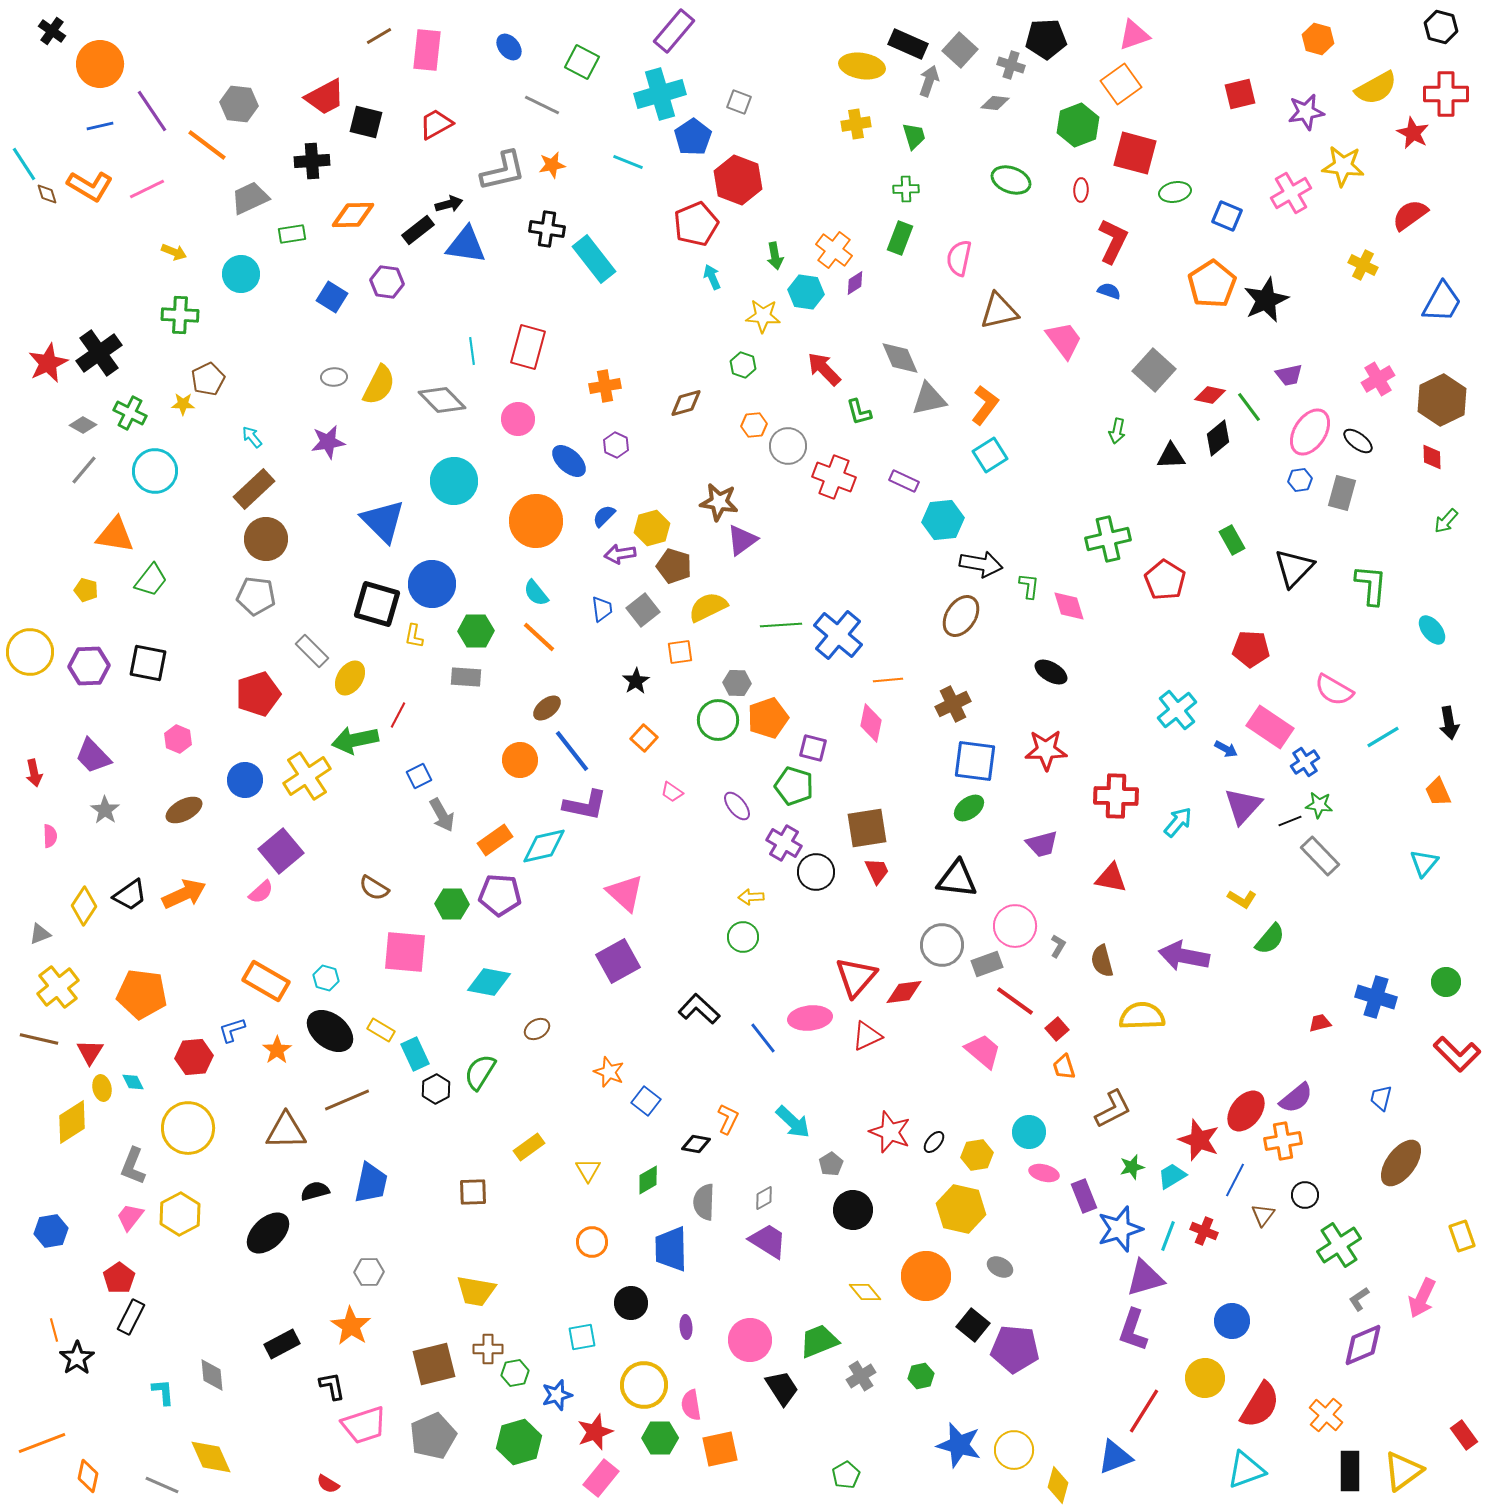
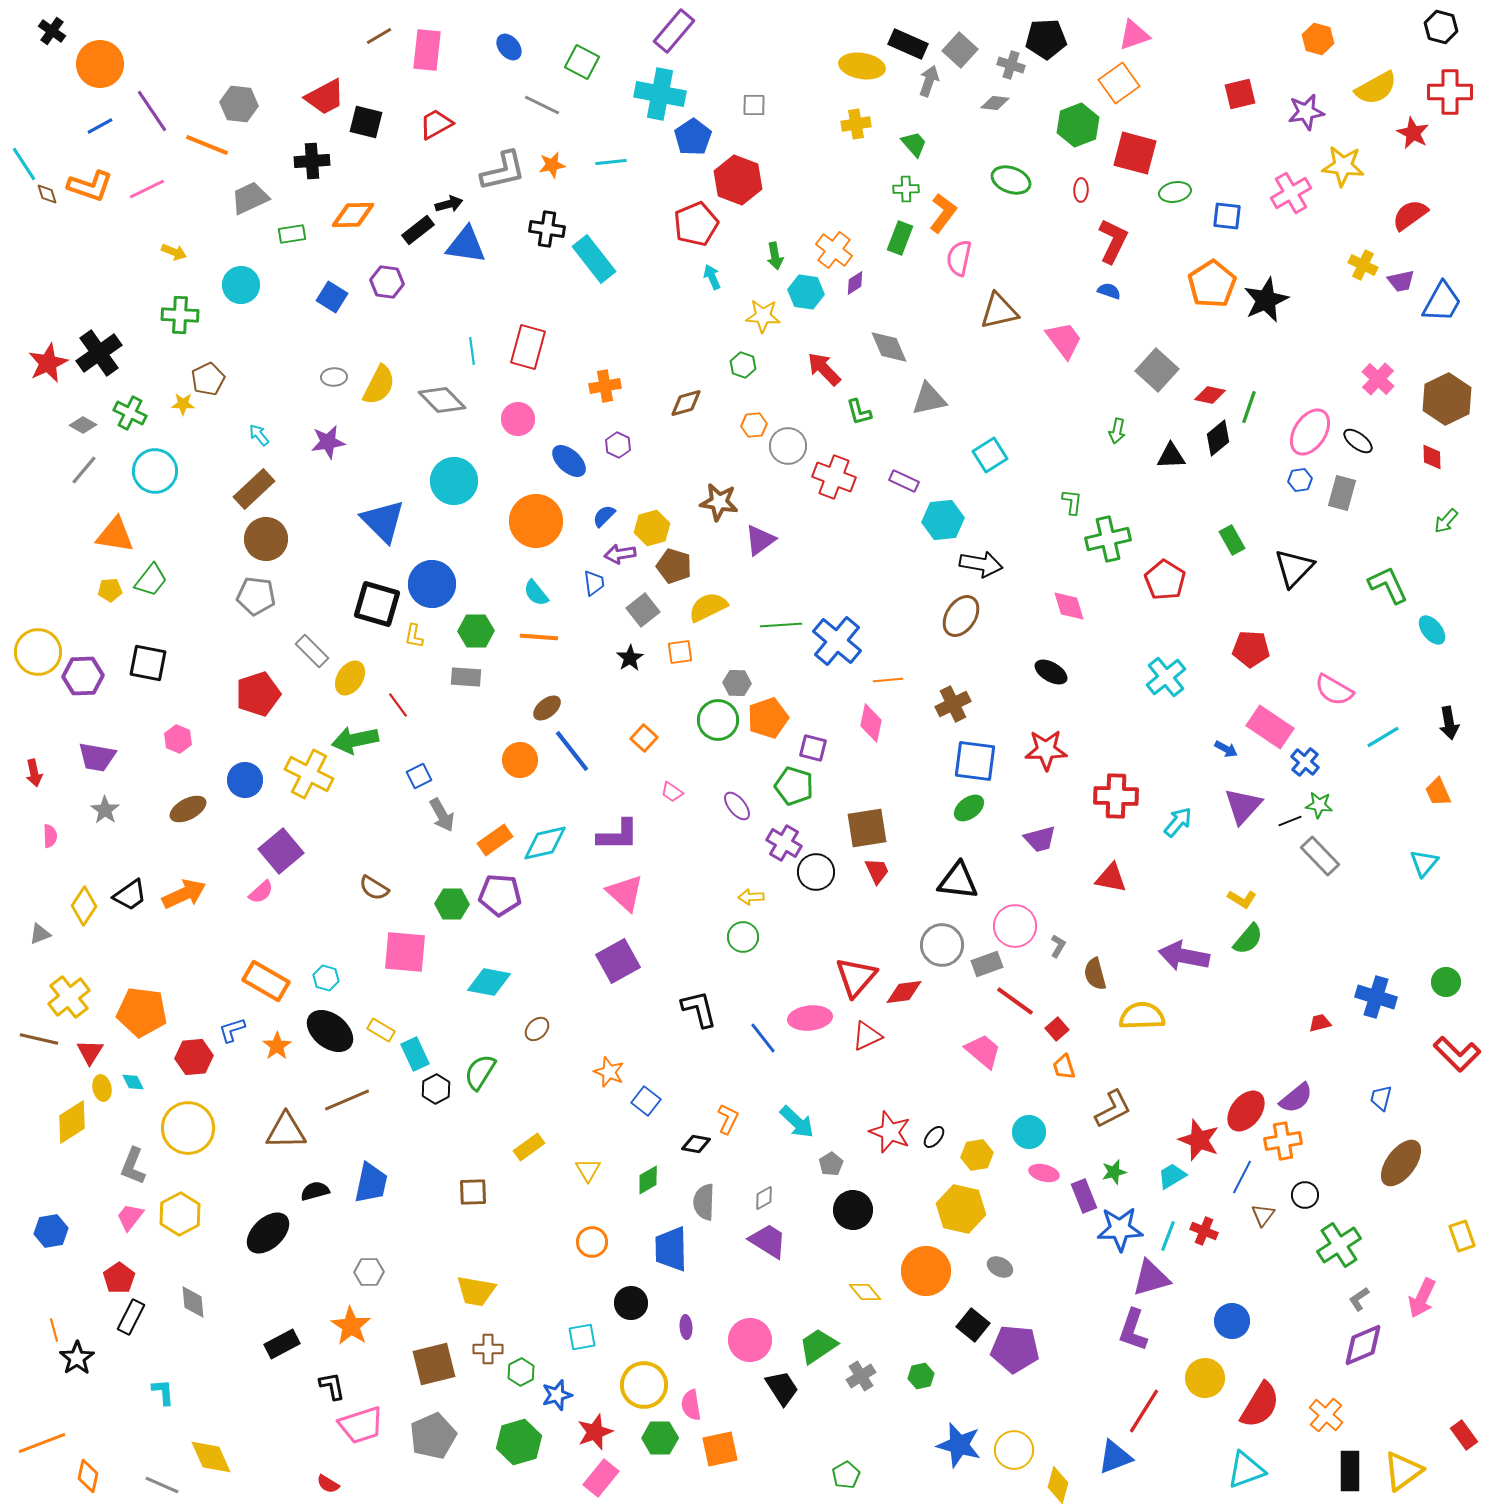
orange square at (1121, 84): moved 2 px left, 1 px up
cyan cross at (660, 94): rotated 27 degrees clockwise
red cross at (1446, 94): moved 4 px right, 2 px up
gray square at (739, 102): moved 15 px right, 3 px down; rotated 20 degrees counterclockwise
blue line at (100, 126): rotated 16 degrees counterclockwise
green trapezoid at (914, 136): moved 8 px down; rotated 24 degrees counterclockwise
orange line at (207, 145): rotated 15 degrees counterclockwise
cyan line at (628, 162): moved 17 px left; rotated 28 degrees counterclockwise
orange L-shape at (90, 186): rotated 12 degrees counterclockwise
blue square at (1227, 216): rotated 16 degrees counterclockwise
cyan circle at (241, 274): moved 11 px down
gray diamond at (900, 358): moved 11 px left, 11 px up
gray square at (1154, 370): moved 3 px right
purple trapezoid at (1289, 375): moved 112 px right, 94 px up
pink cross at (1378, 379): rotated 16 degrees counterclockwise
brown hexagon at (1442, 400): moved 5 px right, 1 px up
orange L-shape at (985, 405): moved 42 px left, 192 px up
green line at (1249, 407): rotated 56 degrees clockwise
cyan arrow at (252, 437): moved 7 px right, 2 px up
purple hexagon at (616, 445): moved 2 px right
purple triangle at (742, 540): moved 18 px right
green L-shape at (1371, 585): moved 17 px right; rotated 30 degrees counterclockwise
green L-shape at (1029, 586): moved 43 px right, 84 px up
yellow pentagon at (86, 590): moved 24 px right; rotated 20 degrees counterclockwise
blue trapezoid at (602, 609): moved 8 px left, 26 px up
blue cross at (838, 635): moved 1 px left, 6 px down
orange line at (539, 637): rotated 39 degrees counterclockwise
yellow circle at (30, 652): moved 8 px right
purple hexagon at (89, 666): moved 6 px left, 10 px down
black star at (636, 681): moved 6 px left, 23 px up
cyan cross at (1177, 710): moved 11 px left, 33 px up
red line at (398, 715): moved 10 px up; rotated 64 degrees counterclockwise
purple trapezoid at (93, 756): moved 4 px right, 1 px down; rotated 36 degrees counterclockwise
blue cross at (1305, 762): rotated 16 degrees counterclockwise
yellow cross at (307, 776): moved 2 px right, 2 px up; rotated 30 degrees counterclockwise
purple L-shape at (585, 805): moved 33 px right, 30 px down; rotated 12 degrees counterclockwise
brown ellipse at (184, 810): moved 4 px right, 1 px up
purple trapezoid at (1042, 844): moved 2 px left, 5 px up
cyan diamond at (544, 846): moved 1 px right, 3 px up
black triangle at (957, 879): moved 1 px right, 2 px down
green semicircle at (1270, 939): moved 22 px left
brown semicircle at (1102, 961): moved 7 px left, 13 px down
yellow cross at (58, 987): moved 11 px right, 10 px down
orange pentagon at (142, 994): moved 18 px down
black L-shape at (699, 1009): rotated 33 degrees clockwise
brown ellipse at (537, 1029): rotated 15 degrees counterclockwise
orange star at (277, 1050): moved 4 px up
cyan arrow at (793, 1122): moved 4 px right
black ellipse at (934, 1142): moved 5 px up
green star at (1132, 1167): moved 18 px left, 5 px down
blue line at (1235, 1180): moved 7 px right, 3 px up
blue star at (1120, 1229): rotated 15 degrees clockwise
orange circle at (926, 1276): moved 5 px up
purple triangle at (1145, 1278): moved 6 px right
green trapezoid at (819, 1341): moved 1 px left, 5 px down; rotated 12 degrees counterclockwise
green hexagon at (515, 1373): moved 6 px right, 1 px up; rotated 16 degrees counterclockwise
gray diamond at (212, 1375): moved 19 px left, 73 px up
pink trapezoid at (364, 1425): moved 3 px left
